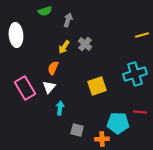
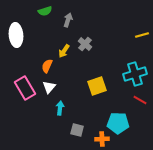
yellow arrow: moved 4 px down
orange semicircle: moved 6 px left, 2 px up
red line: moved 12 px up; rotated 24 degrees clockwise
